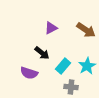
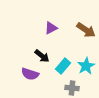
black arrow: moved 3 px down
cyan star: moved 1 px left
purple semicircle: moved 1 px right, 1 px down
gray cross: moved 1 px right, 1 px down
